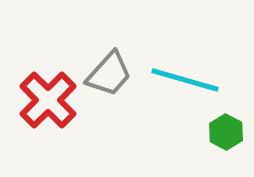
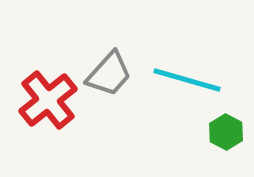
cyan line: moved 2 px right
red cross: rotated 6 degrees clockwise
